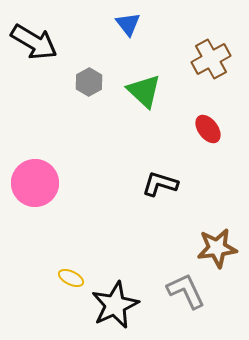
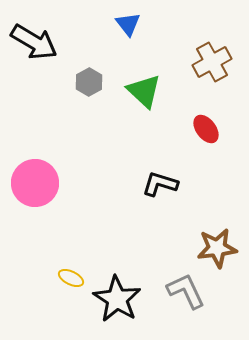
brown cross: moved 1 px right, 3 px down
red ellipse: moved 2 px left
black star: moved 2 px right, 6 px up; rotated 15 degrees counterclockwise
